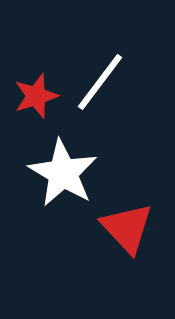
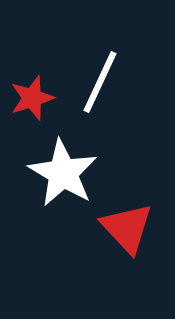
white line: rotated 12 degrees counterclockwise
red star: moved 4 px left, 2 px down
